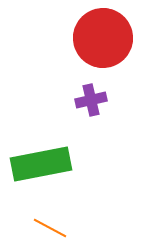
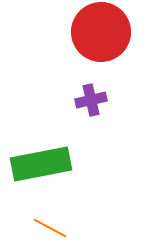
red circle: moved 2 px left, 6 px up
